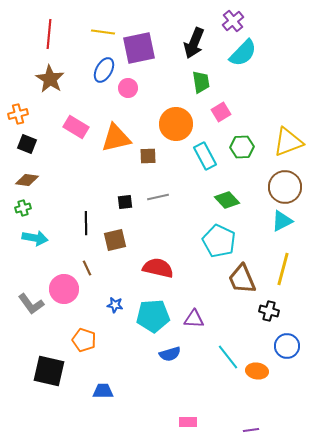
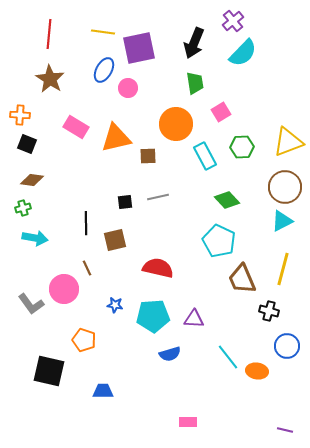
green trapezoid at (201, 82): moved 6 px left, 1 px down
orange cross at (18, 114): moved 2 px right, 1 px down; rotated 18 degrees clockwise
brown diamond at (27, 180): moved 5 px right
purple line at (251, 430): moved 34 px right; rotated 21 degrees clockwise
